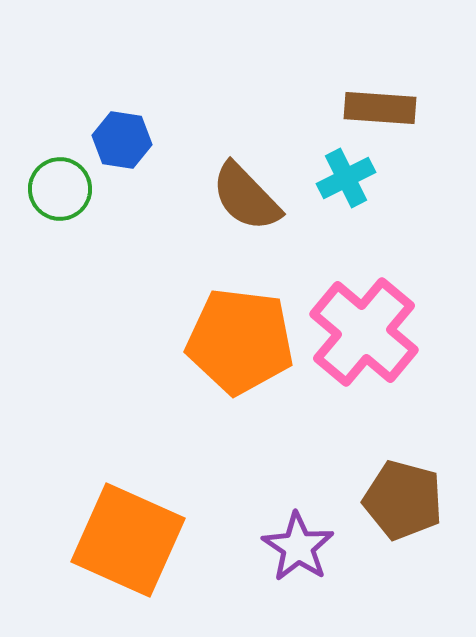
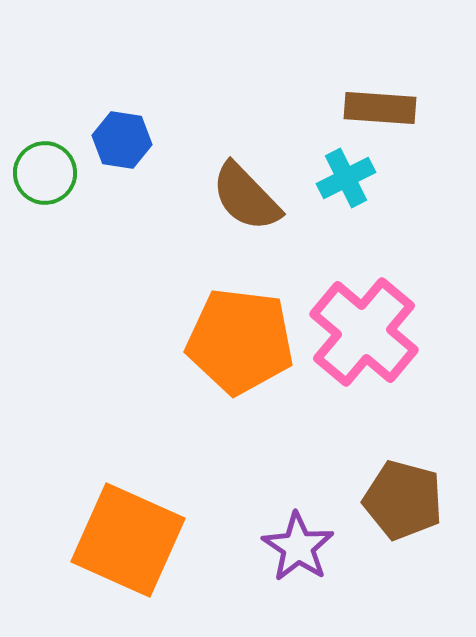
green circle: moved 15 px left, 16 px up
